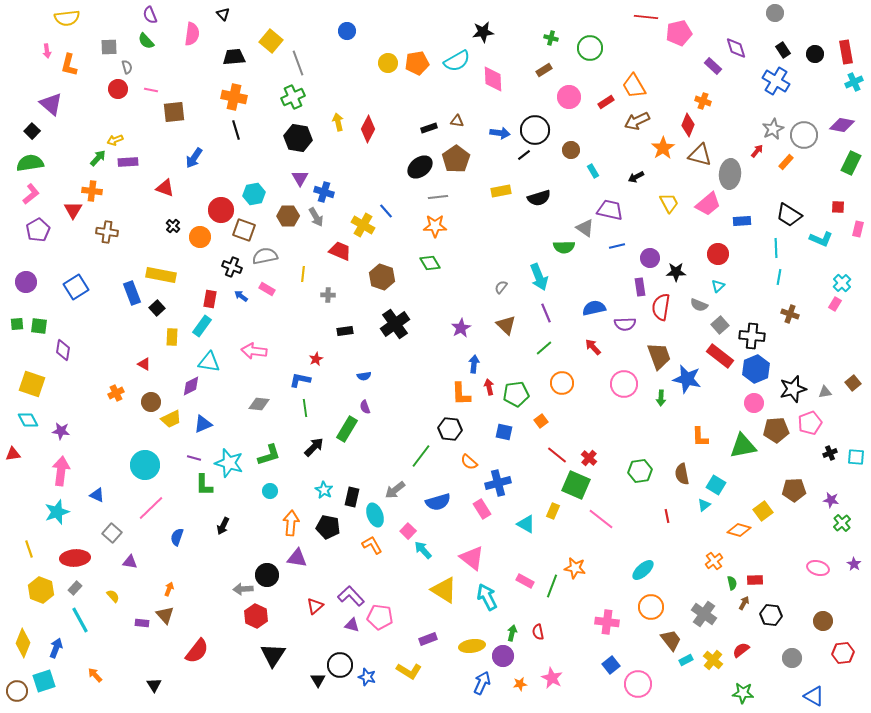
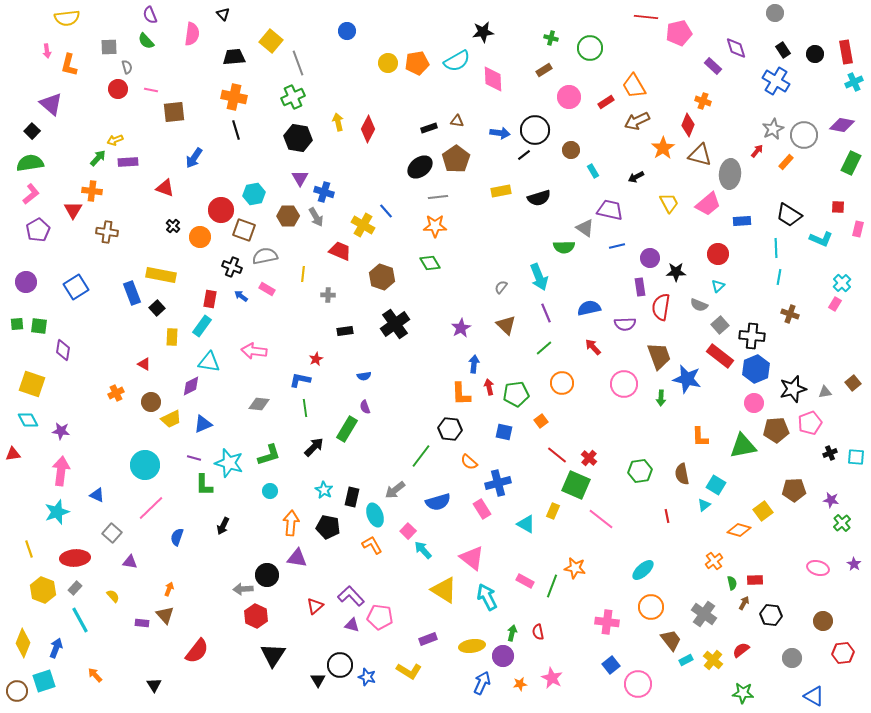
blue semicircle at (594, 308): moved 5 px left
yellow hexagon at (41, 590): moved 2 px right
